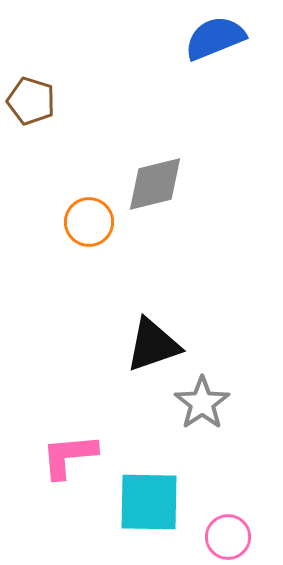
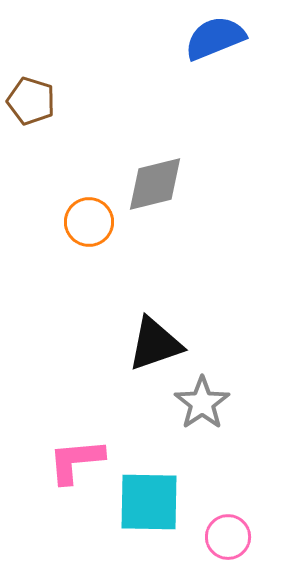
black triangle: moved 2 px right, 1 px up
pink L-shape: moved 7 px right, 5 px down
